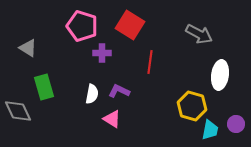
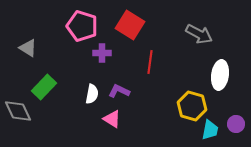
green rectangle: rotated 60 degrees clockwise
